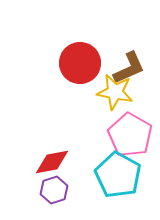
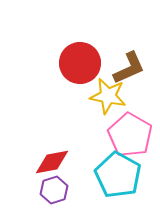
yellow star: moved 7 px left, 4 px down
